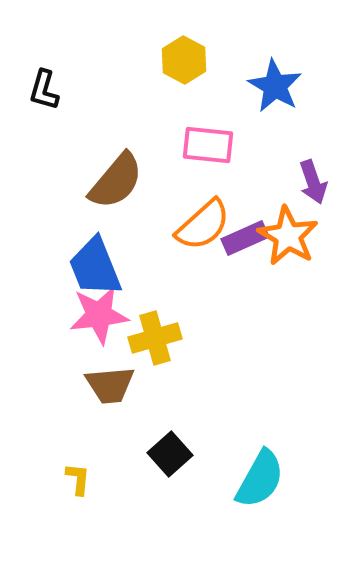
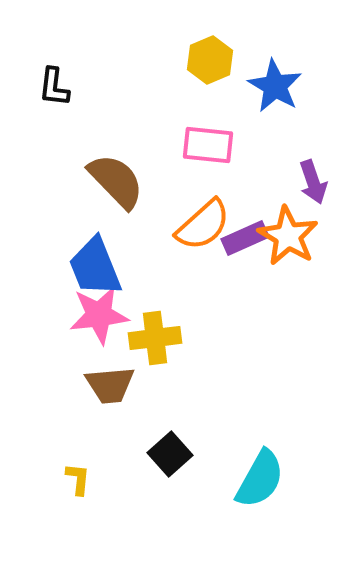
yellow hexagon: moved 26 px right; rotated 9 degrees clockwise
black L-shape: moved 10 px right, 3 px up; rotated 9 degrees counterclockwise
brown semicircle: rotated 84 degrees counterclockwise
yellow cross: rotated 9 degrees clockwise
